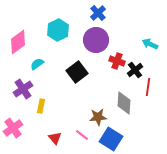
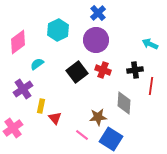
red cross: moved 14 px left, 9 px down
black cross: rotated 28 degrees clockwise
red line: moved 3 px right, 1 px up
red triangle: moved 20 px up
